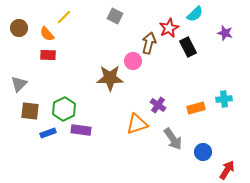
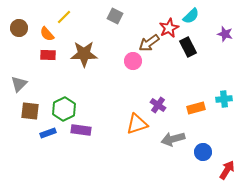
cyan semicircle: moved 4 px left, 2 px down
purple star: moved 1 px down
brown arrow: rotated 140 degrees counterclockwise
brown star: moved 26 px left, 24 px up
gray arrow: rotated 110 degrees clockwise
